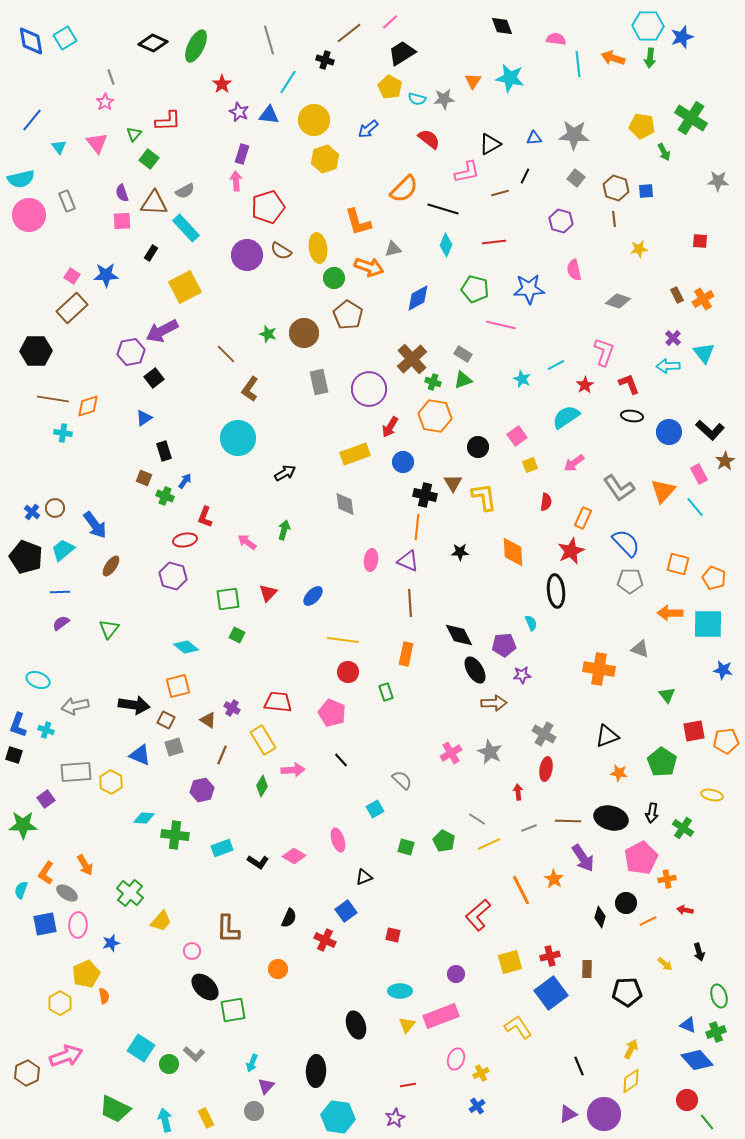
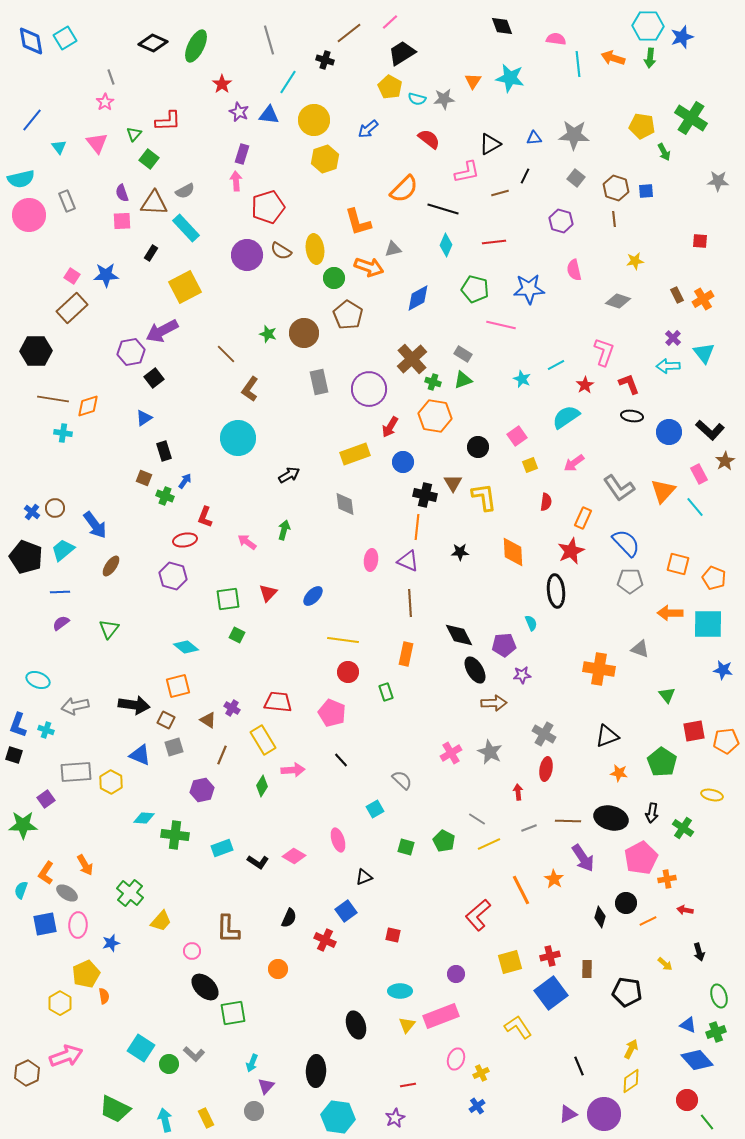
yellow ellipse at (318, 248): moved 3 px left, 1 px down
yellow star at (639, 249): moved 4 px left, 12 px down
black arrow at (285, 473): moved 4 px right, 2 px down
black pentagon at (627, 992): rotated 12 degrees clockwise
green square at (233, 1010): moved 3 px down
